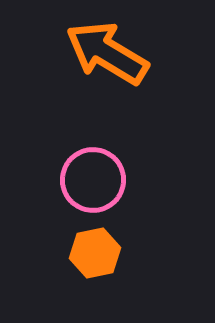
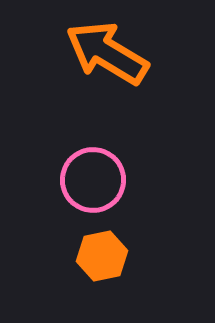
orange hexagon: moved 7 px right, 3 px down
